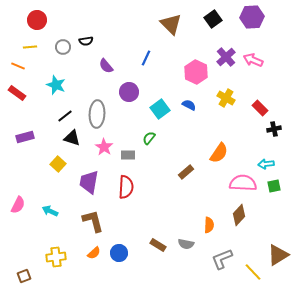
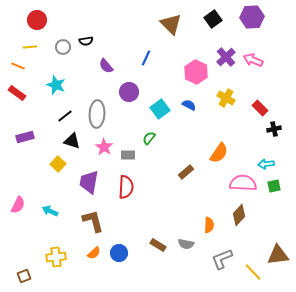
black triangle at (72, 138): moved 3 px down
brown triangle at (278, 255): rotated 25 degrees clockwise
